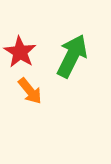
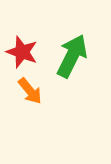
red star: moved 2 px right; rotated 12 degrees counterclockwise
